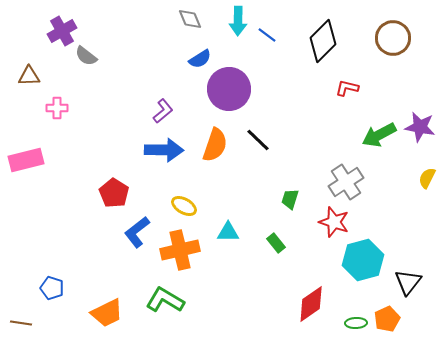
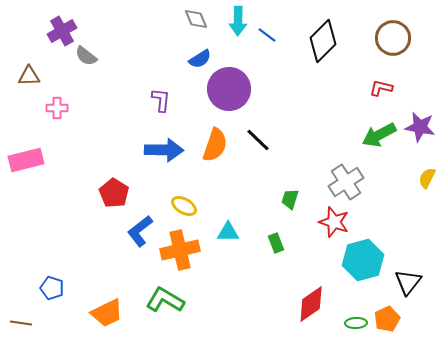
gray diamond: moved 6 px right
red L-shape: moved 34 px right
purple L-shape: moved 2 px left, 11 px up; rotated 45 degrees counterclockwise
blue L-shape: moved 3 px right, 1 px up
green rectangle: rotated 18 degrees clockwise
